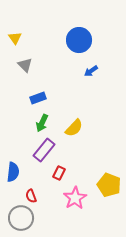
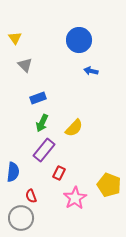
blue arrow: rotated 48 degrees clockwise
